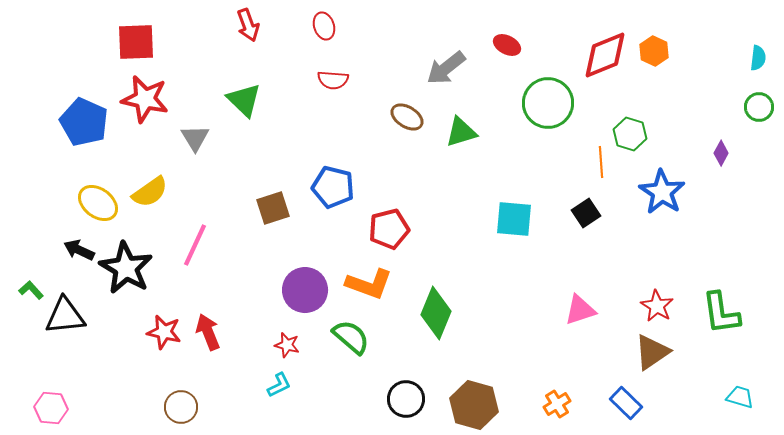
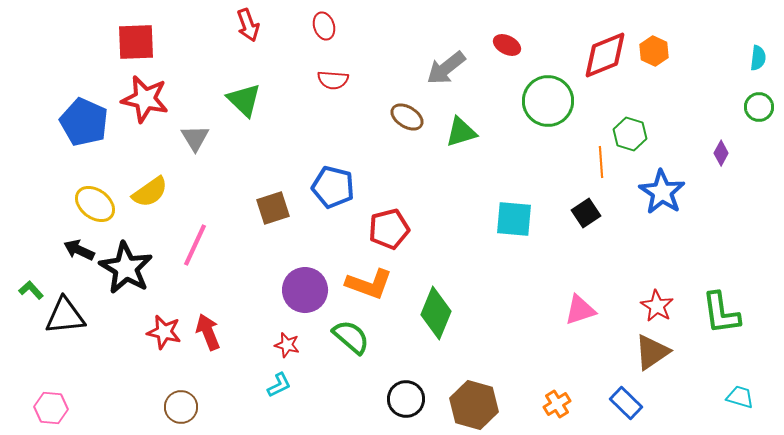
green circle at (548, 103): moved 2 px up
yellow ellipse at (98, 203): moved 3 px left, 1 px down
